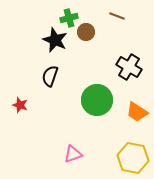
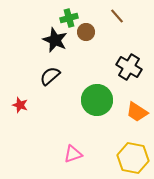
brown line: rotated 28 degrees clockwise
black semicircle: rotated 30 degrees clockwise
